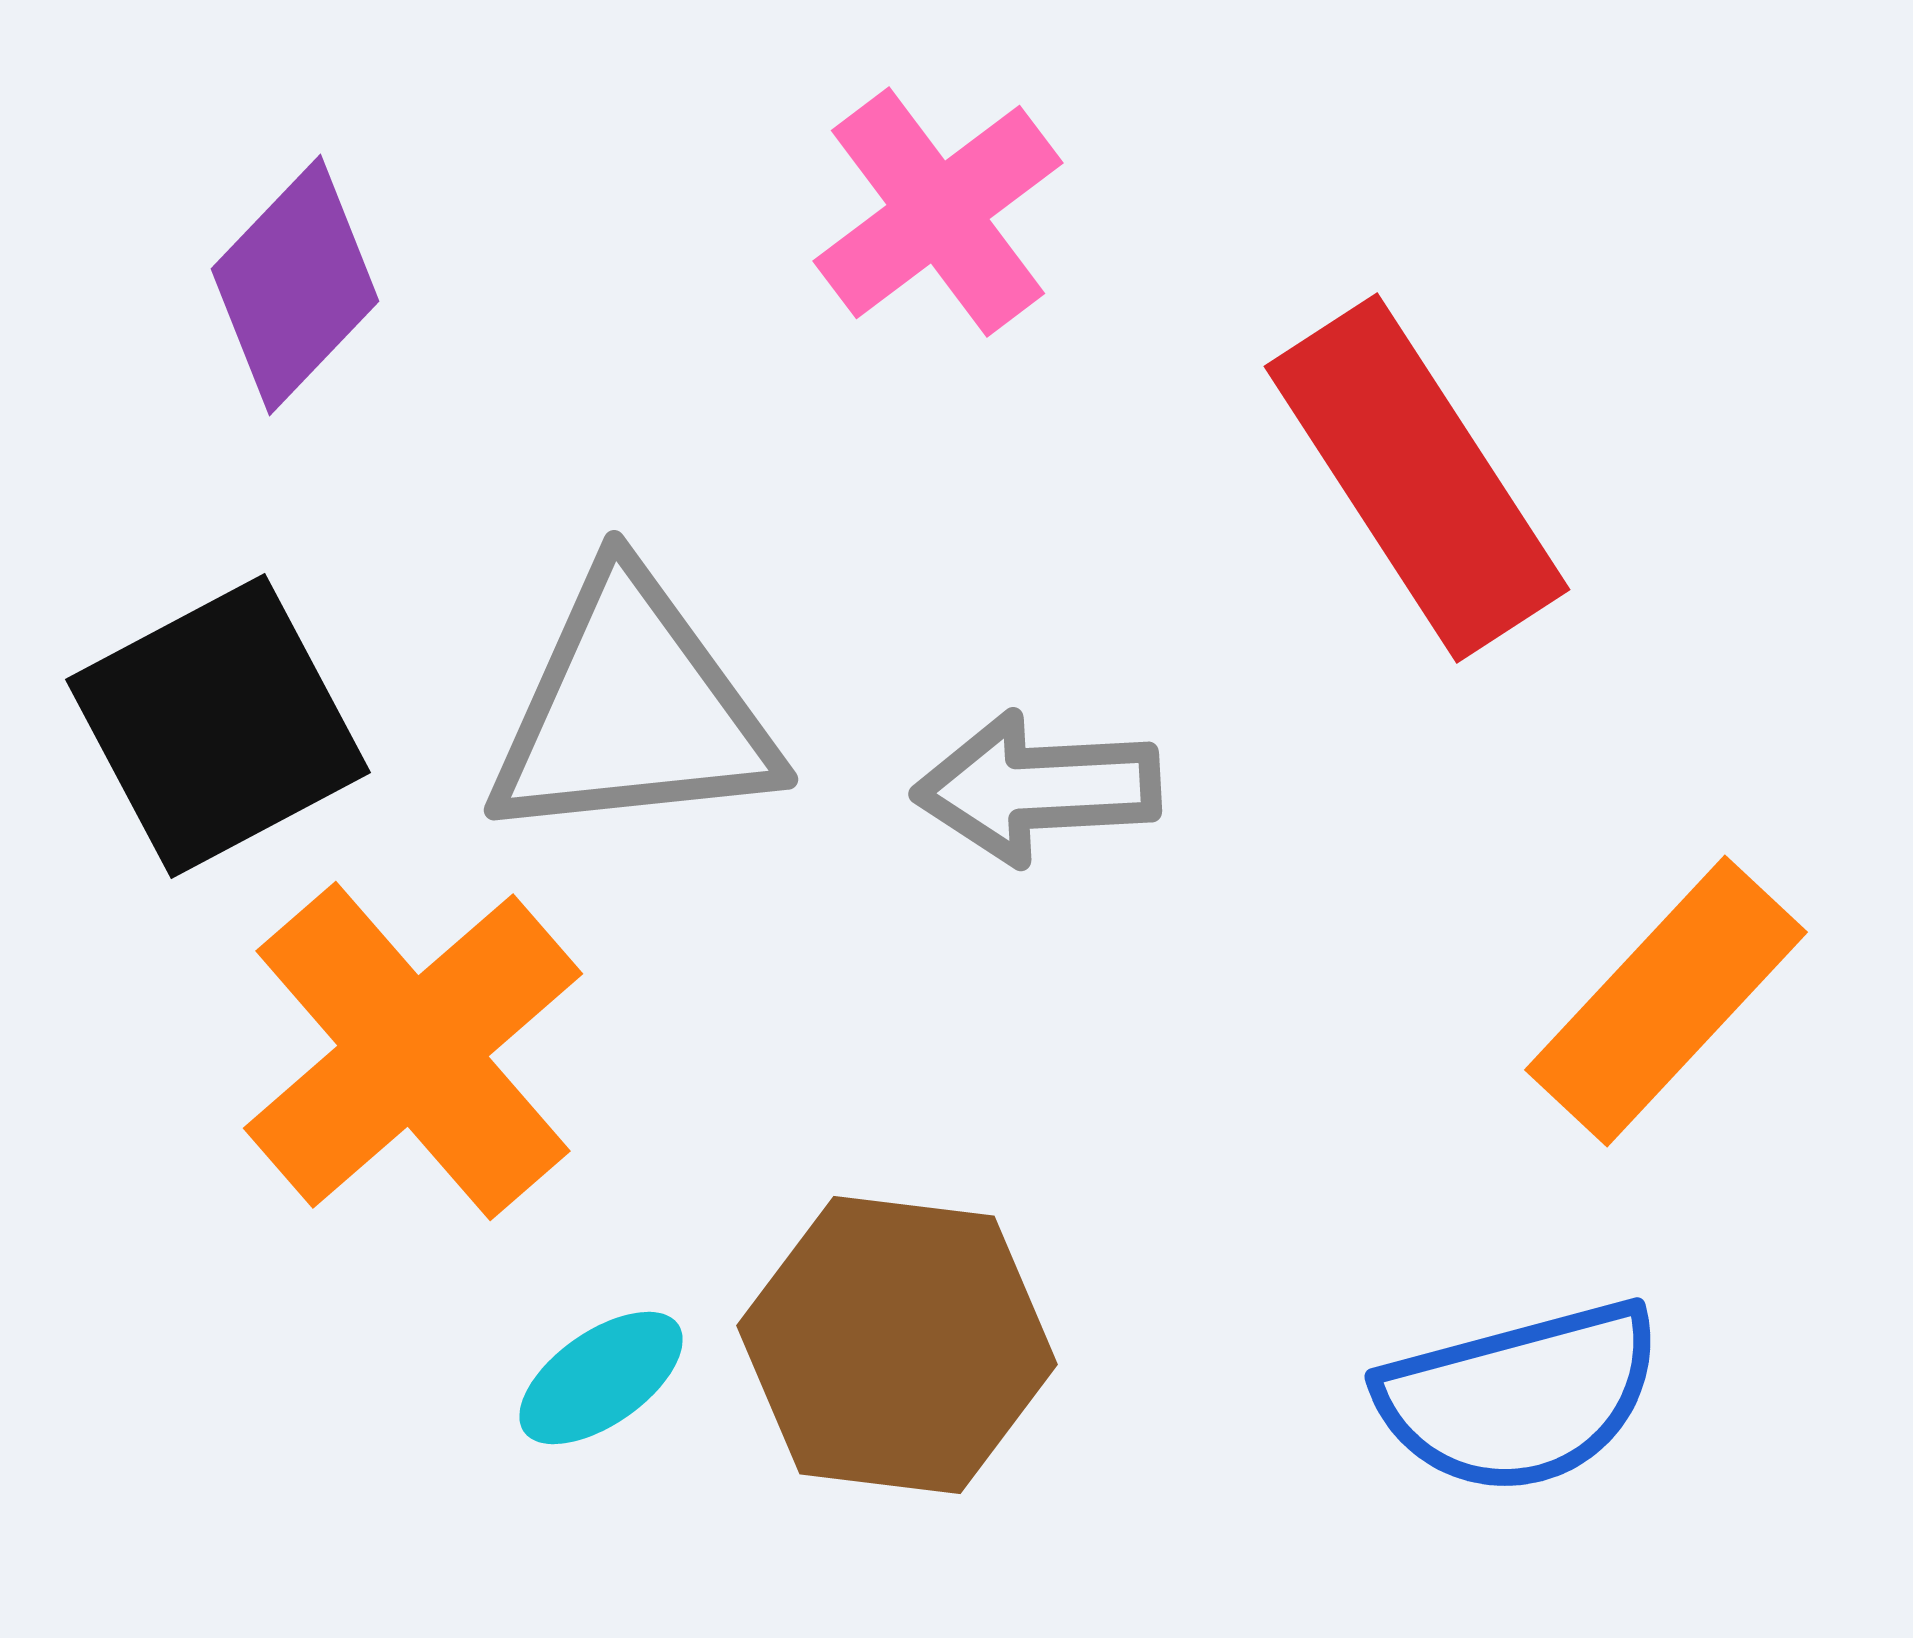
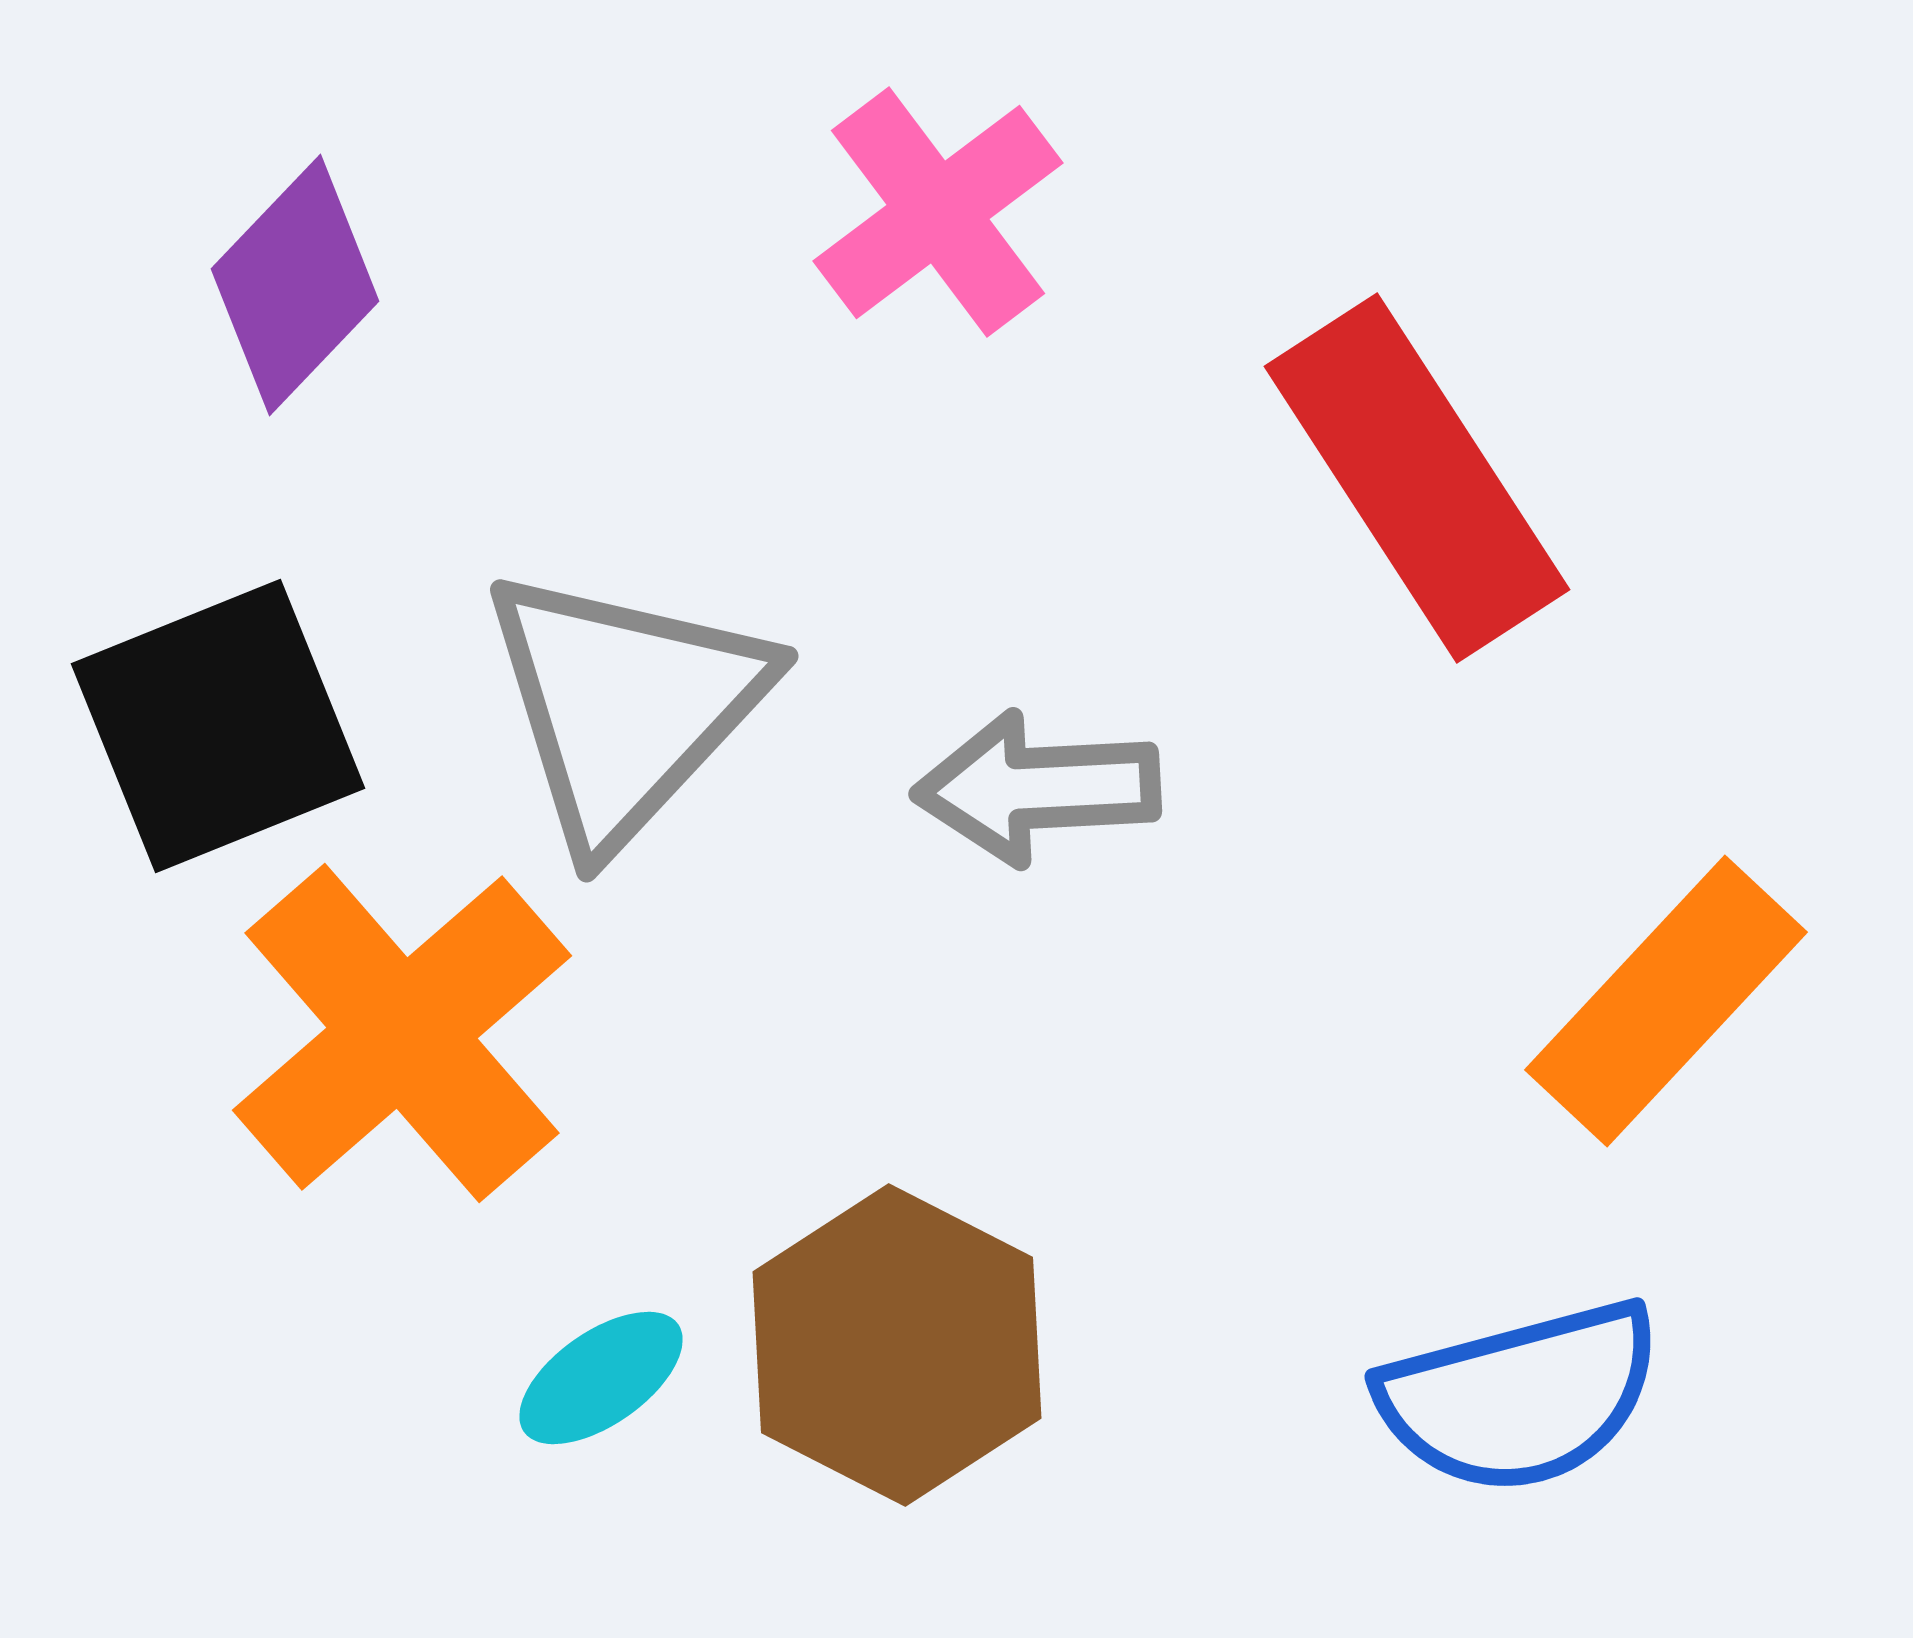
gray triangle: moved 7 px left, 4 px up; rotated 41 degrees counterclockwise
black square: rotated 6 degrees clockwise
orange cross: moved 11 px left, 18 px up
brown hexagon: rotated 20 degrees clockwise
